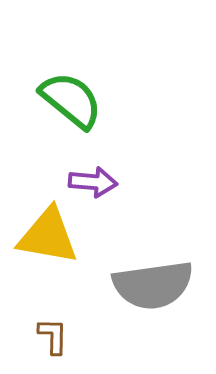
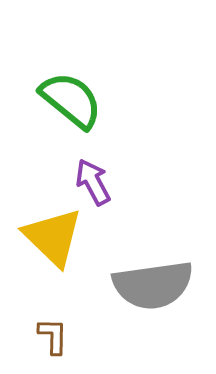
purple arrow: rotated 123 degrees counterclockwise
yellow triangle: moved 5 px right, 1 px down; rotated 34 degrees clockwise
